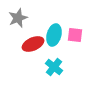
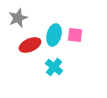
red ellipse: moved 3 px left, 1 px down
